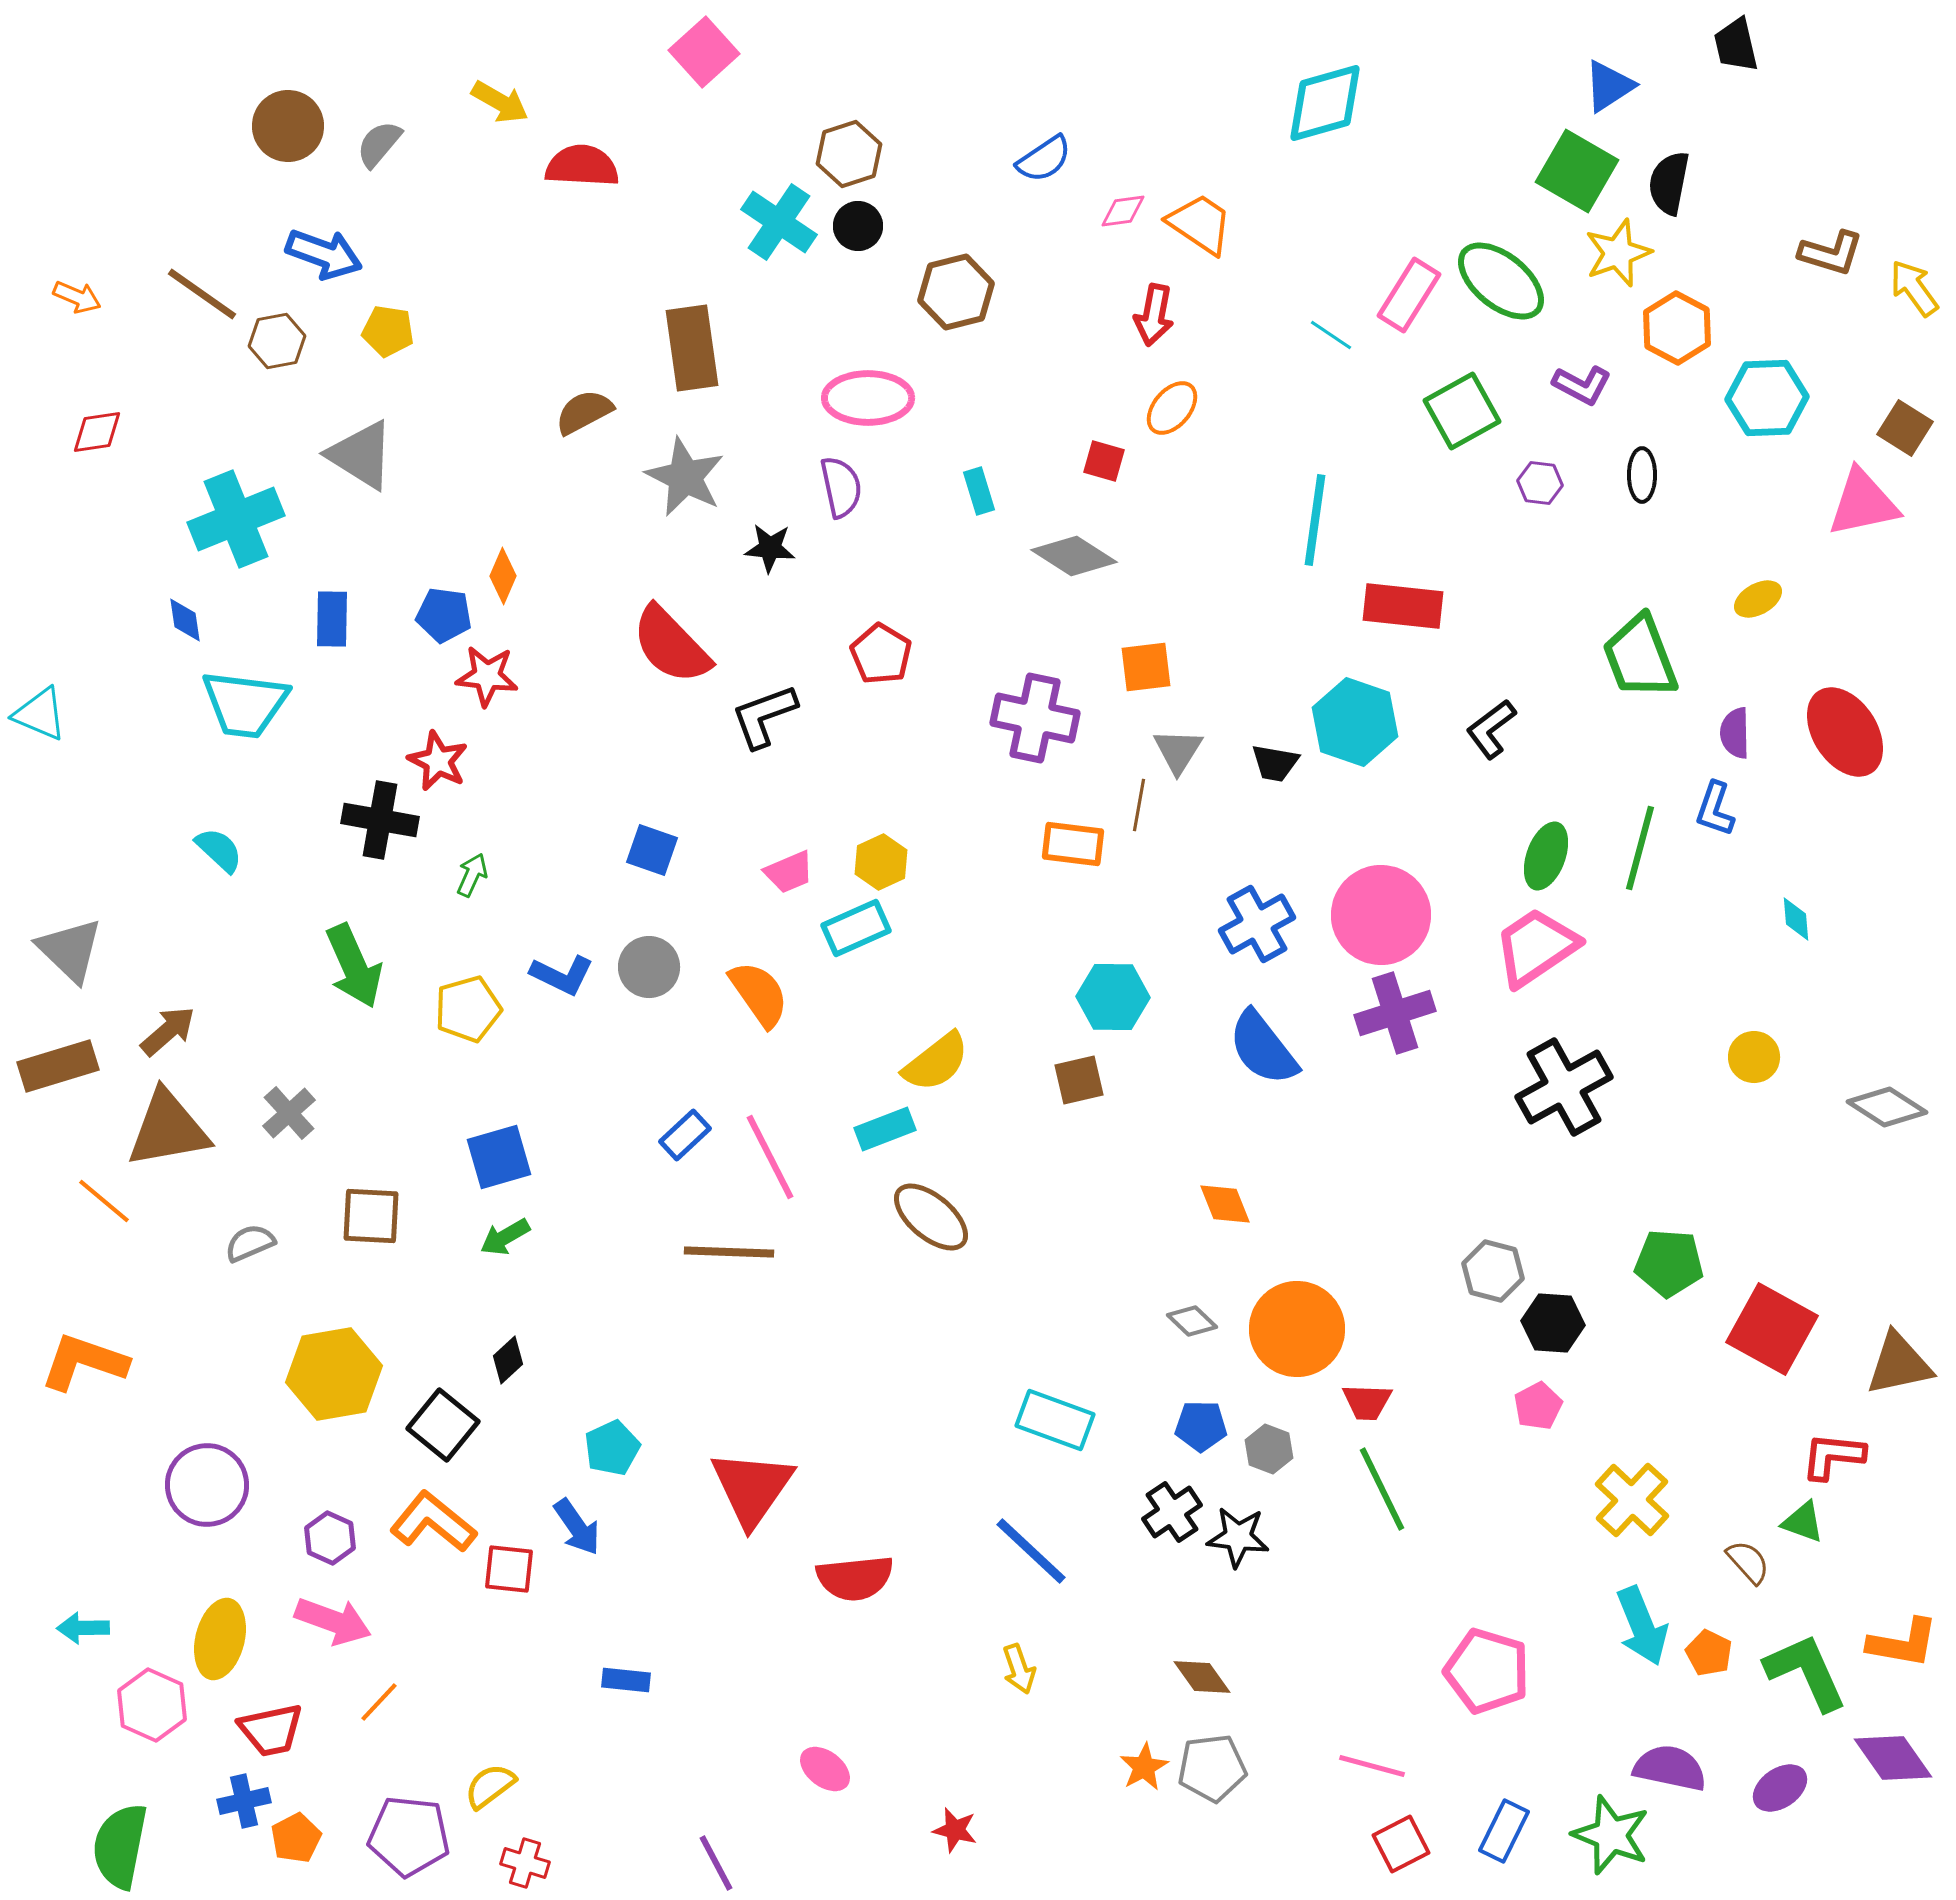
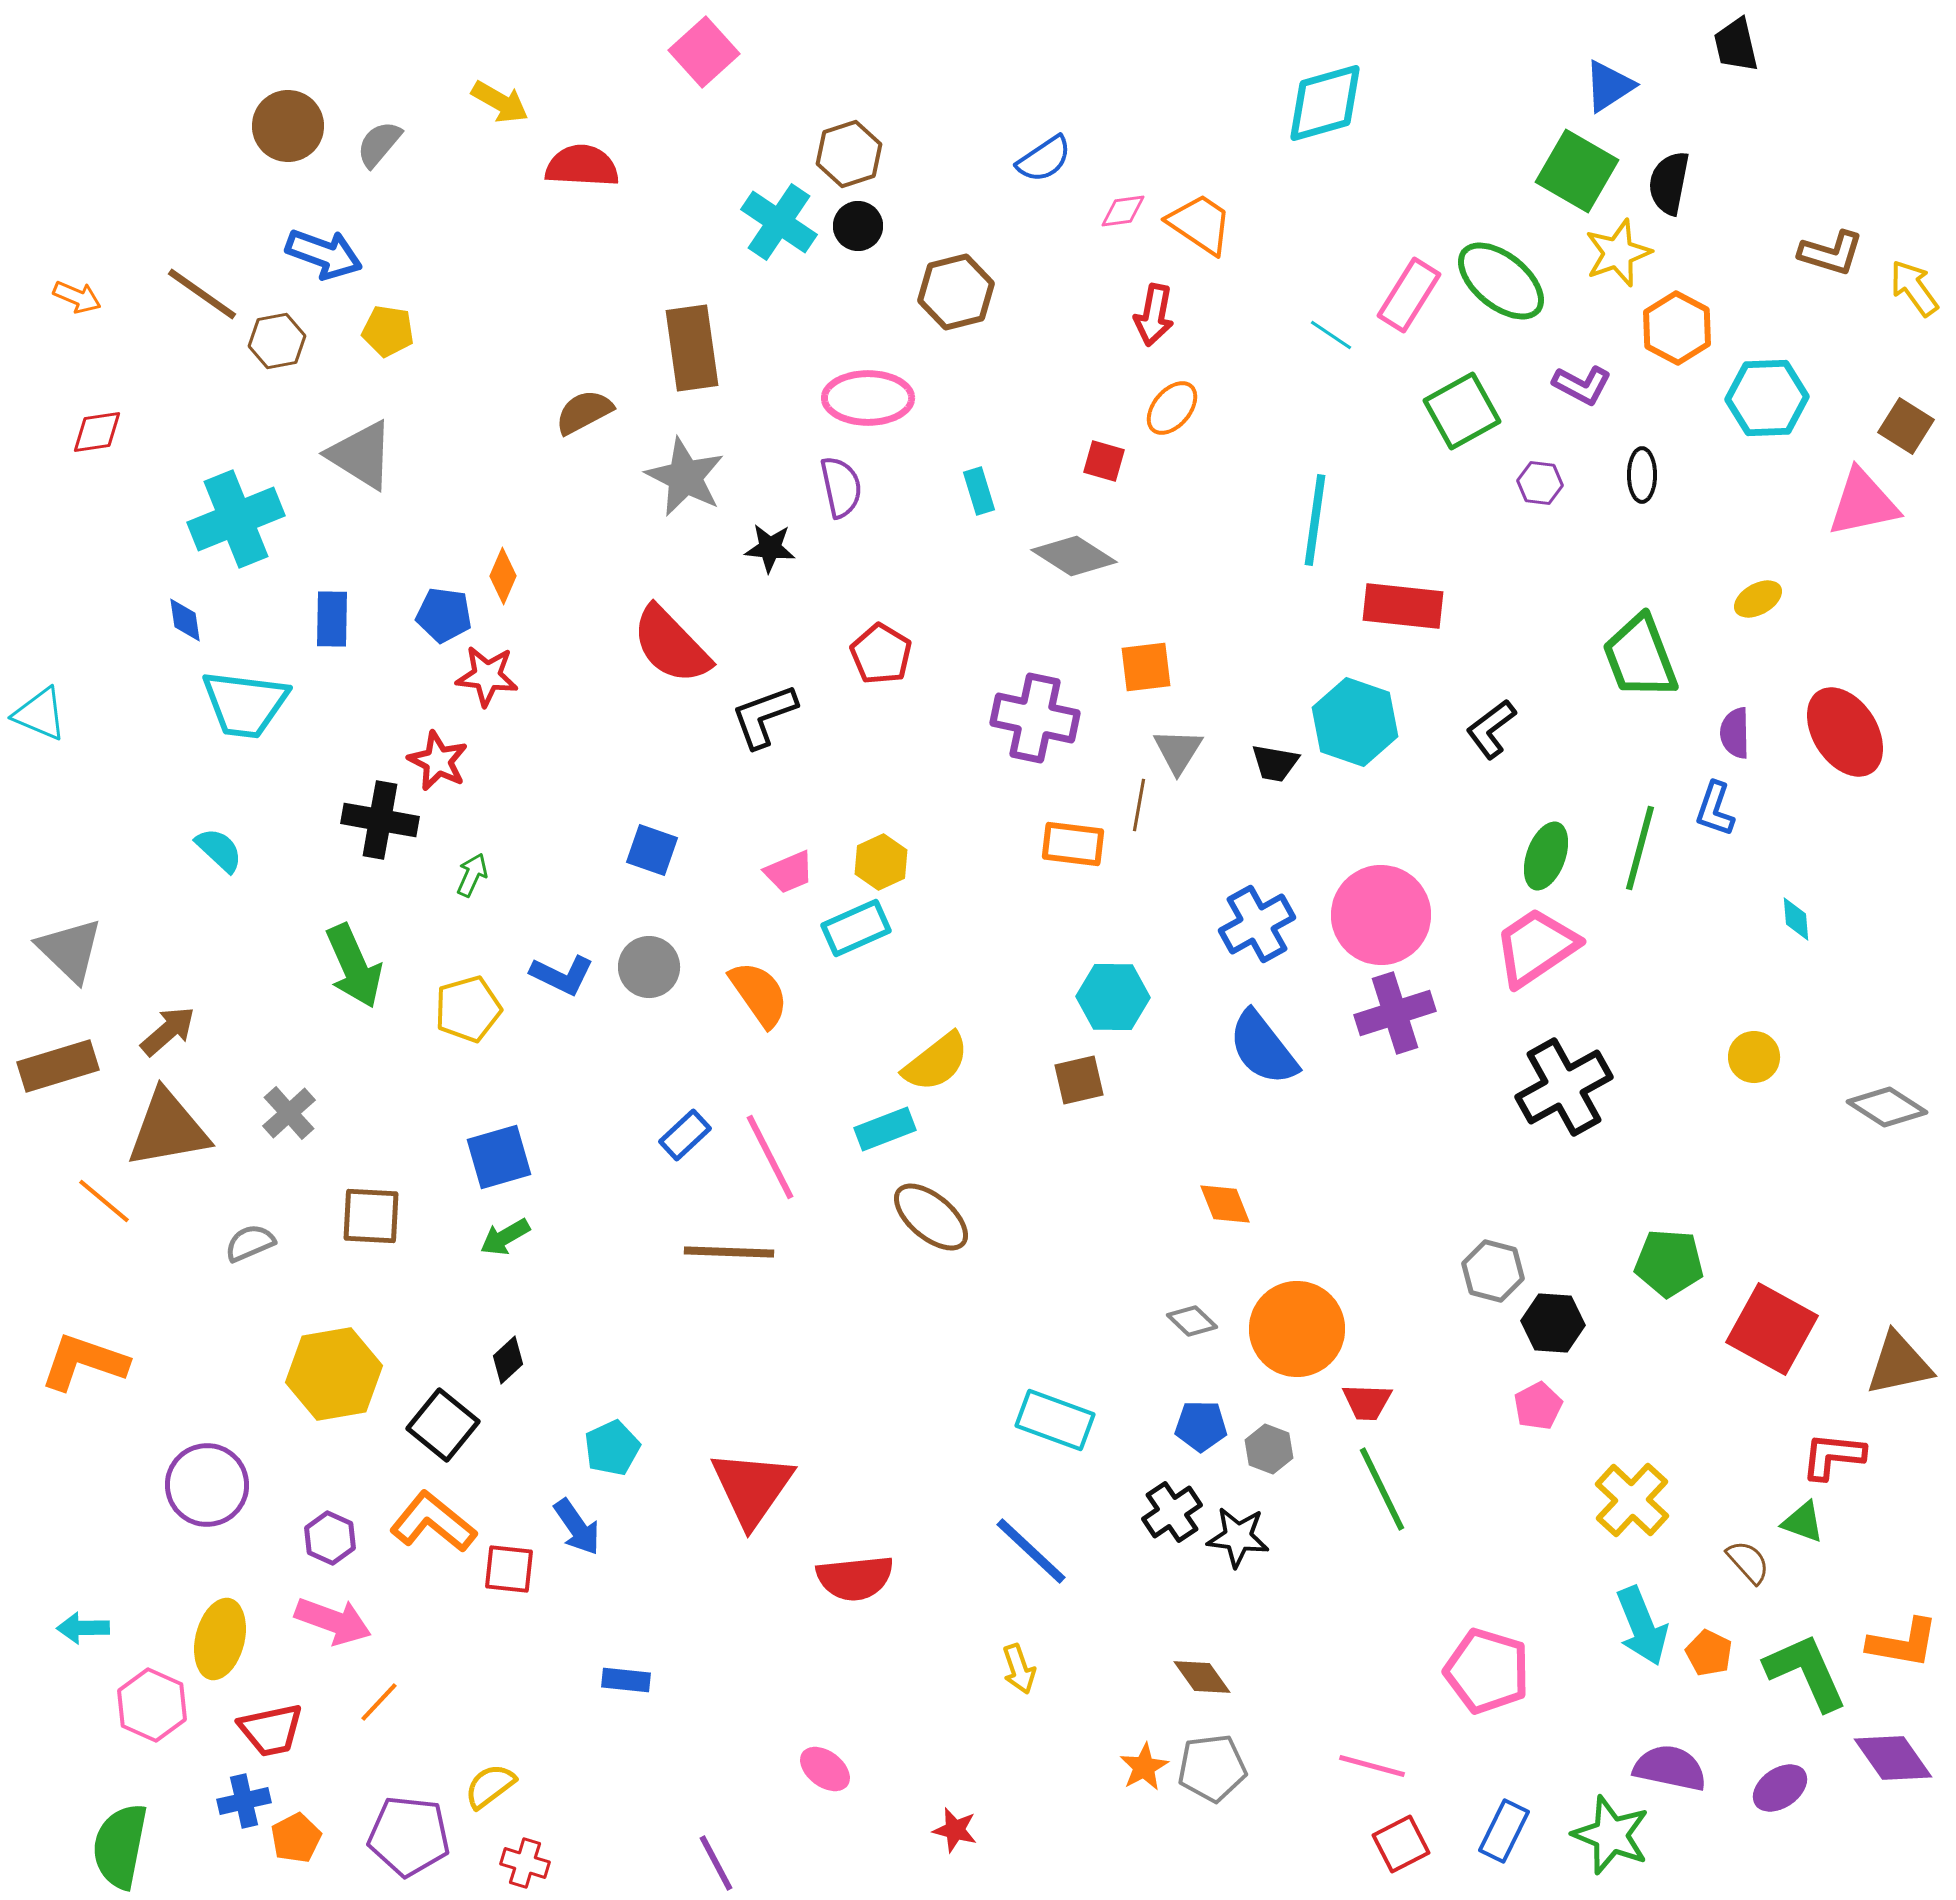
brown square at (1905, 428): moved 1 px right, 2 px up
